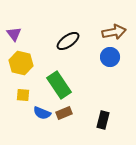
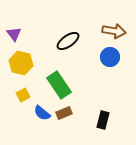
brown arrow: moved 1 px up; rotated 20 degrees clockwise
yellow square: rotated 32 degrees counterclockwise
blue semicircle: rotated 18 degrees clockwise
